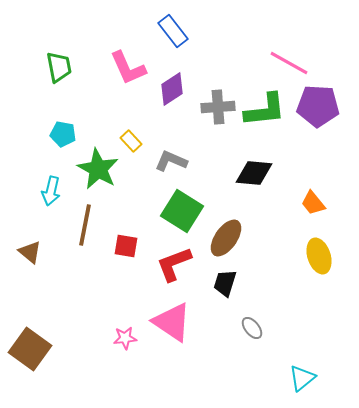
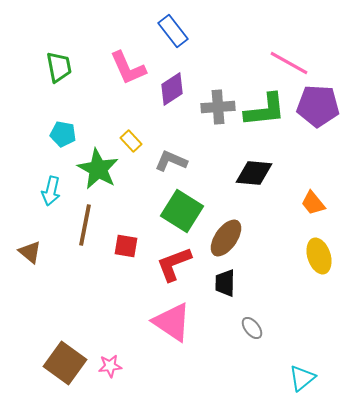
black trapezoid: rotated 16 degrees counterclockwise
pink star: moved 15 px left, 28 px down
brown square: moved 35 px right, 14 px down
